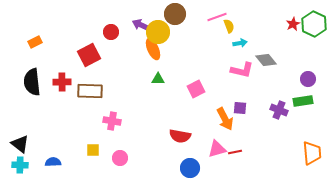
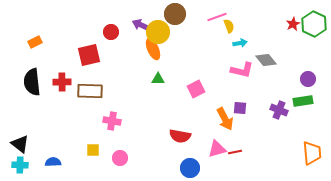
red square: rotated 15 degrees clockwise
